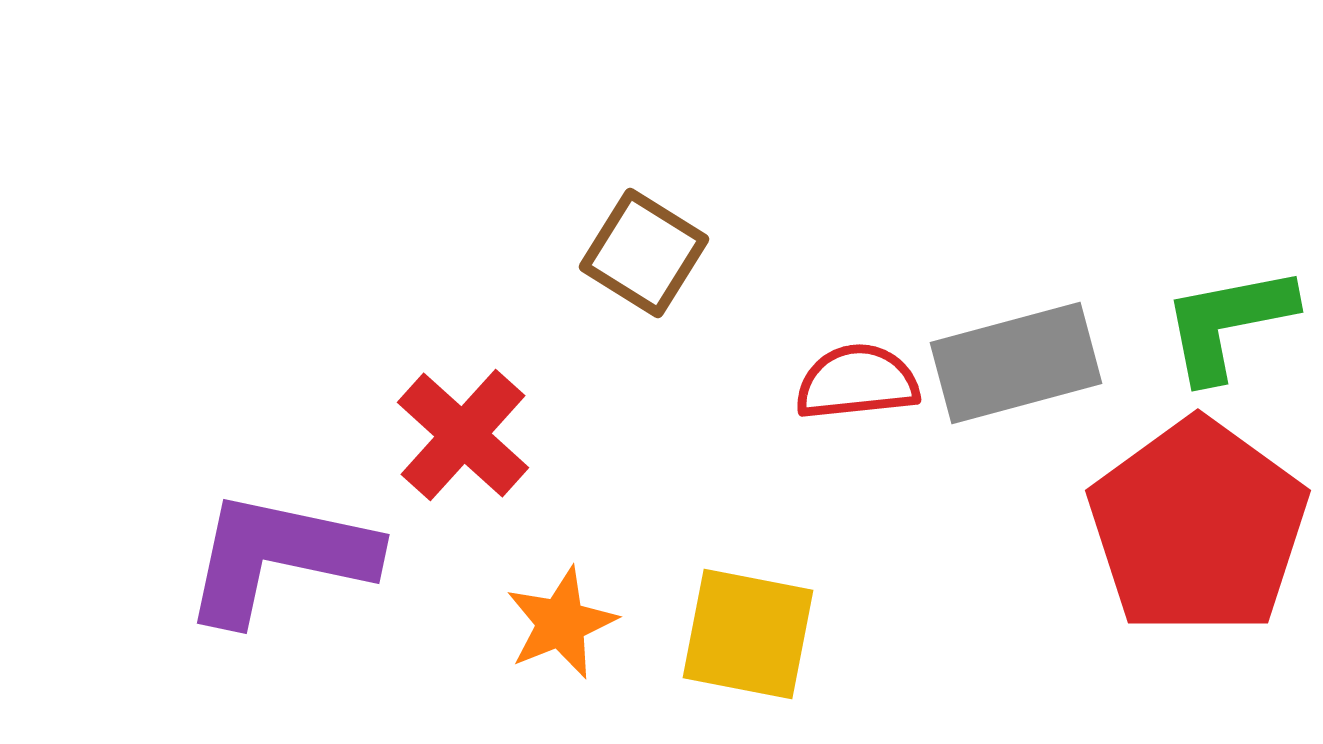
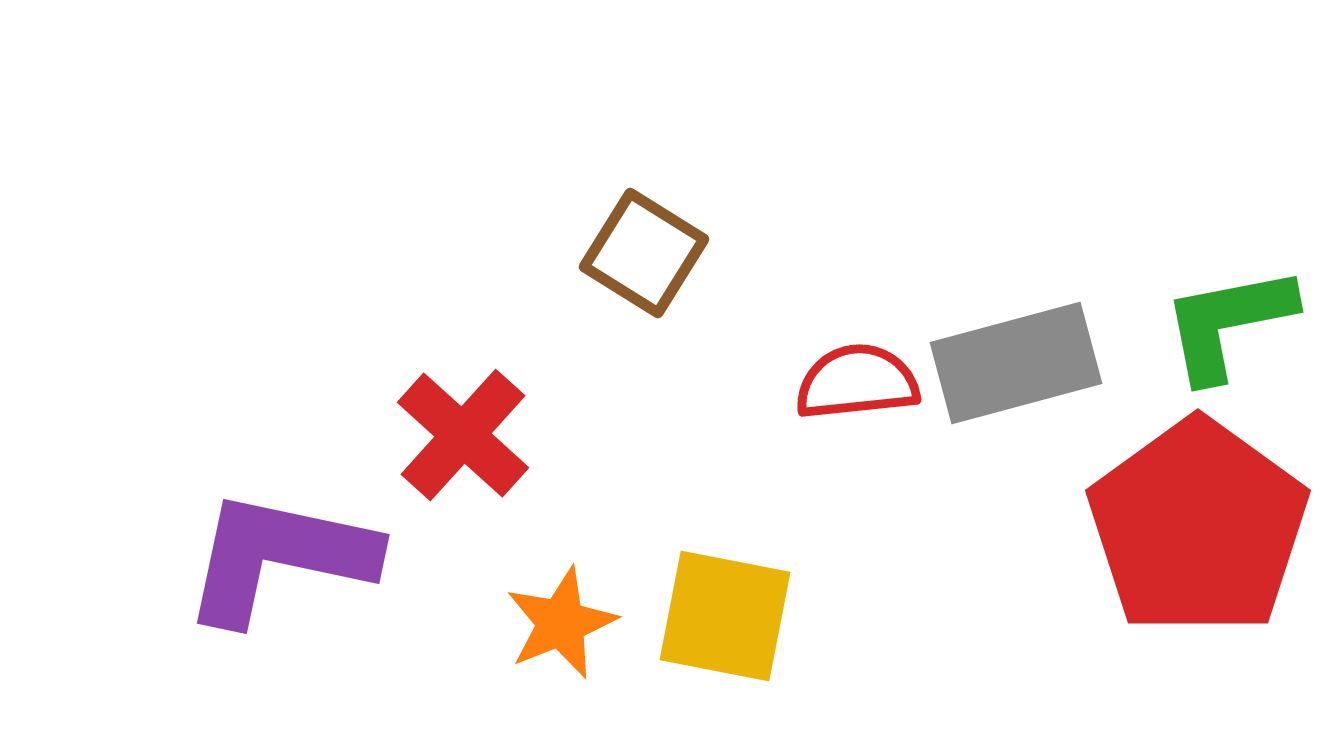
yellow square: moved 23 px left, 18 px up
